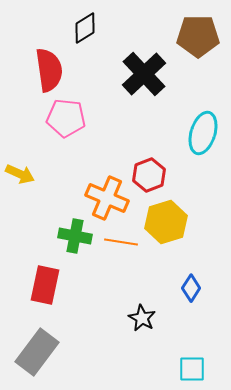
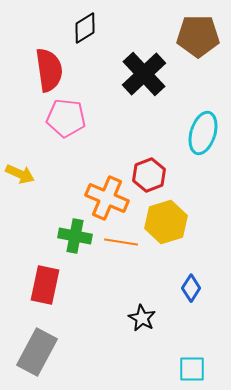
gray rectangle: rotated 9 degrees counterclockwise
